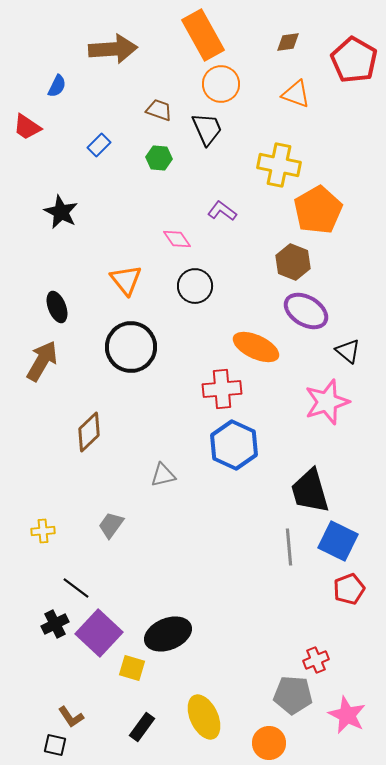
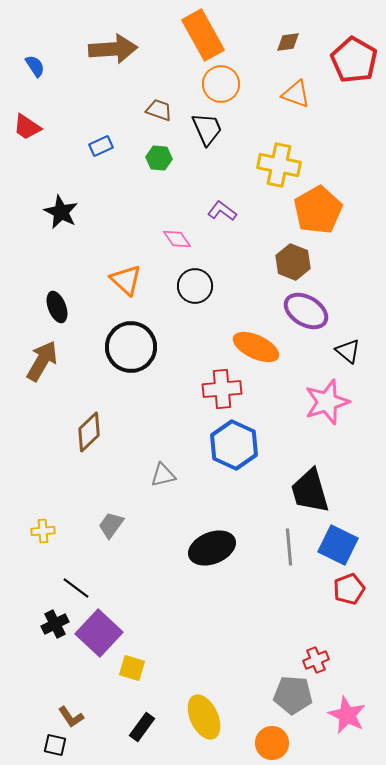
blue semicircle at (57, 86): moved 22 px left, 20 px up; rotated 60 degrees counterclockwise
blue rectangle at (99, 145): moved 2 px right, 1 px down; rotated 20 degrees clockwise
orange triangle at (126, 280): rotated 8 degrees counterclockwise
blue square at (338, 541): moved 4 px down
black ellipse at (168, 634): moved 44 px right, 86 px up
orange circle at (269, 743): moved 3 px right
